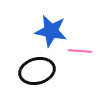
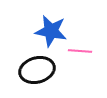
black ellipse: moved 1 px up
